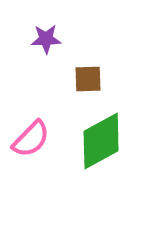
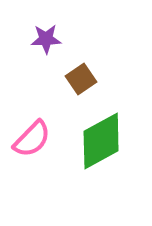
brown square: moved 7 px left; rotated 32 degrees counterclockwise
pink semicircle: moved 1 px right
